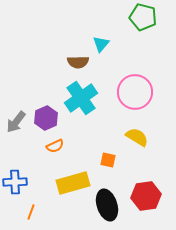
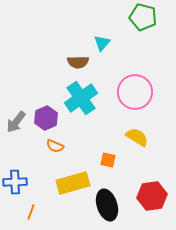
cyan triangle: moved 1 px right, 1 px up
orange semicircle: rotated 48 degrees clockwise
red hexagon: moved 6 px right
